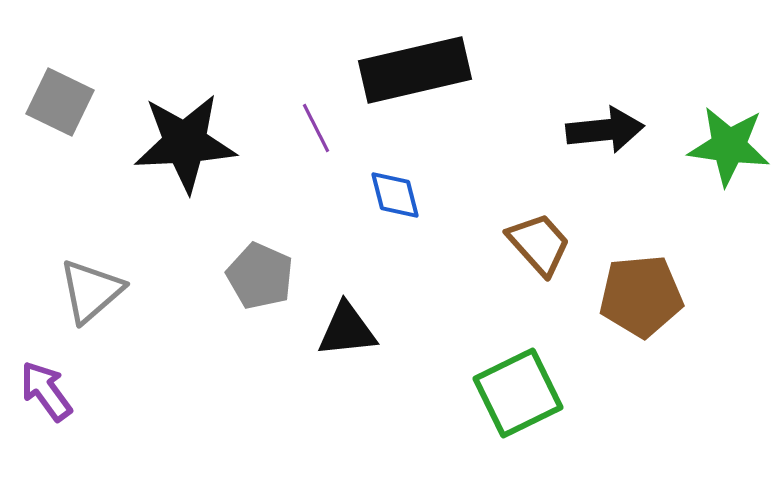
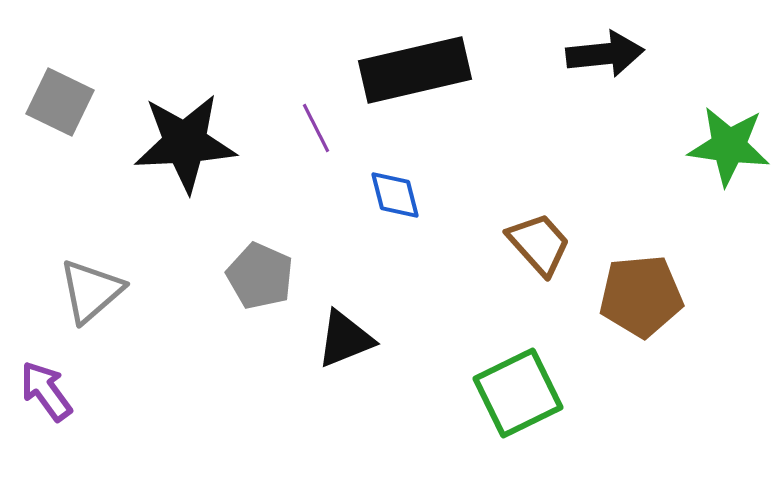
black arrow: moved 76 px up
black triangle: moved 2 px left, 9 px down; rotated 16 degrees counterclockwise
